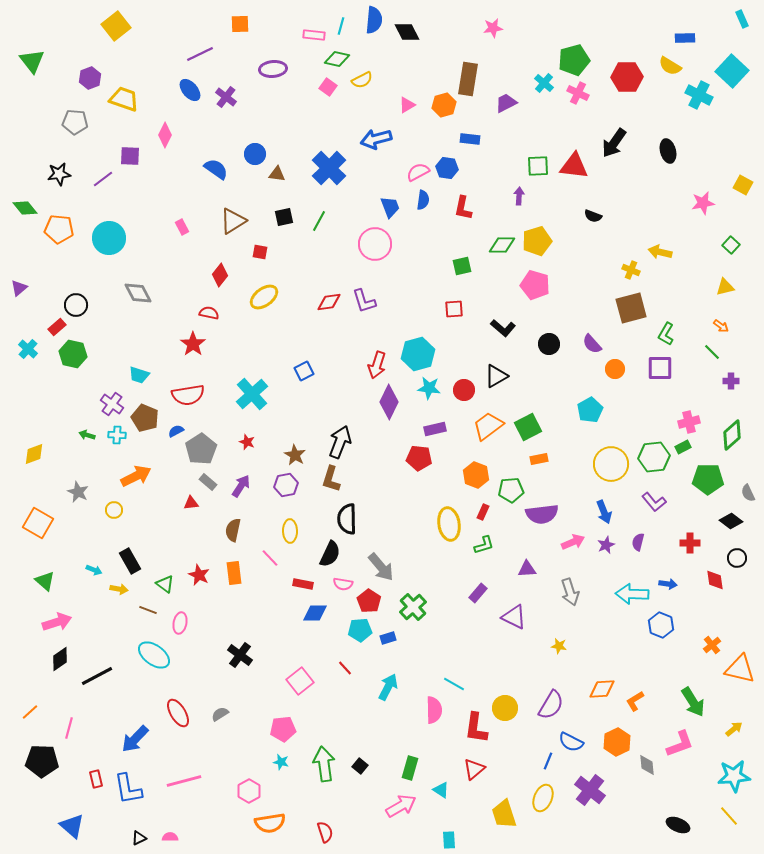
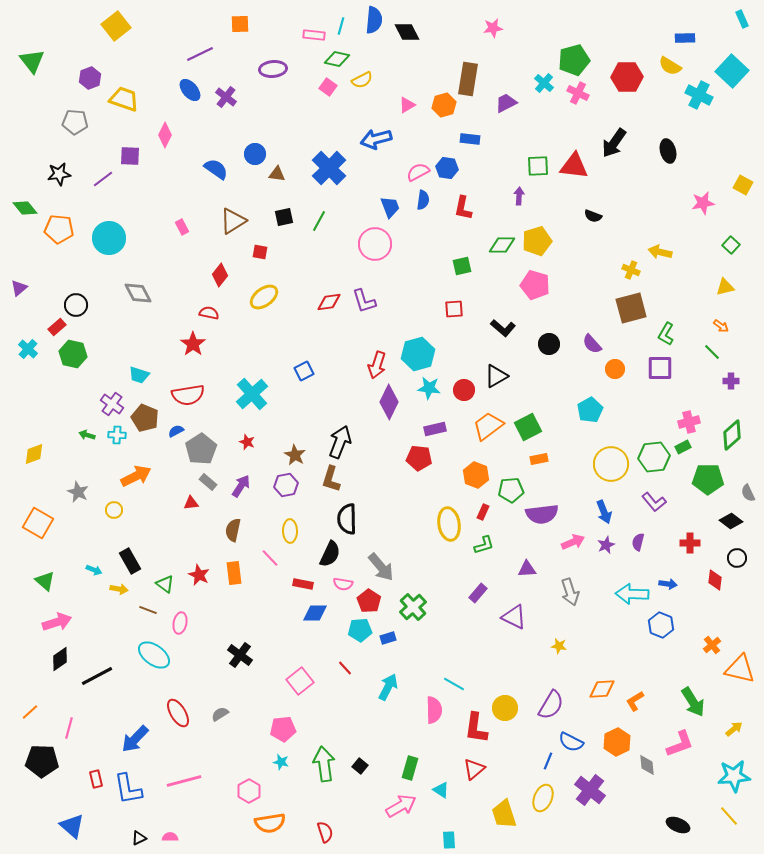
red diamond at (715, 580): rotated 15 degrees clockwise
